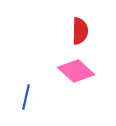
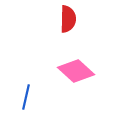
red semicircle: moved 12 px left, 12 px up
